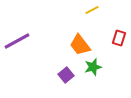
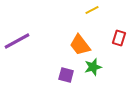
purple square: rotated 35 degrees counterclockwise
